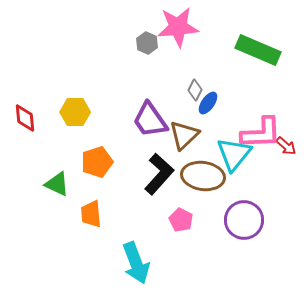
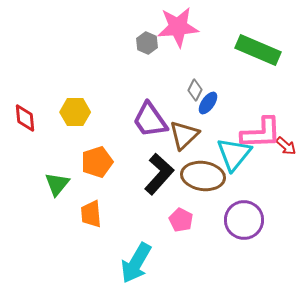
green triangle: rotated 44 degrees clockwise
cyan arrow: rotated 51 degrees clockwise
